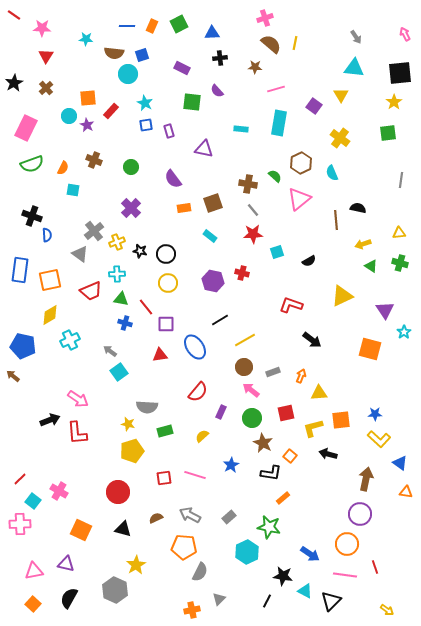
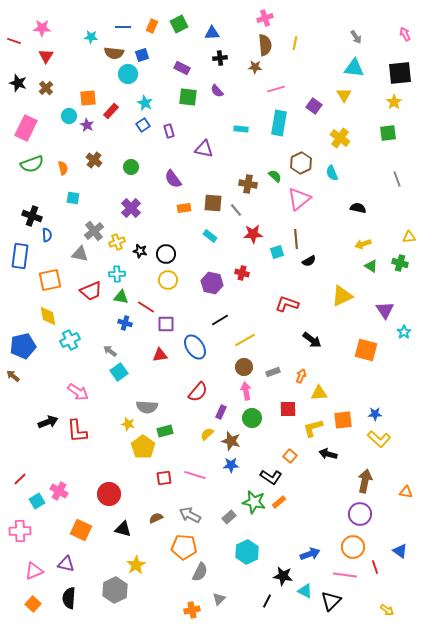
red line at (14, 15): moved 26 px down; rotated 16 degrees counterclockwise
blue line at (127, 26): moved 4 px left, 1 px down
cyan star at (86, 39): moved 5 px right, 2 px up
brown semicircle at (271, 44): moved 6 px left, 1 px down; rotated 45 degrees clockwise
black star at (14, 83): moved 4 px right; rotated 24 degrees counterclockwise
yellow triangle at (341, 95): moved 3 px right
green square at (192, 102): moved 4 px left, 5 px up
blue square at (146, 125): moved 3 px left; rotated 24 degrees counterclockwise
brown cross at (94, 160): rotated 14 degrees clockwise
orange semicircle at (63, 168): rotated 40 degrees counterclockwise
gray line at (401, 180): moved 4 px left, 1 px up; rotated 28 degrees counterclockwise
cyan square at (73, 190): moved 8 px down
brown square at (213, 203): rotated 24 degrees clockwise
gray line at (253, 210): moved 17 px left
brown line at (336, 220): moved 40 px left, 19 px down
yellow triangle at (399, 233): moved 10 px right, 4 px down
gray triangle at (80, 254): rotated 24 degrees counterclockwise
blue rectangle at (20, 270): moved 14 px up
purple hexagon at (213, 281): moved 1 px left, 2 px down
yellow circle at (168, 283): moved 3 px up
green triangle at (121, 299): moved 2 px up
red L-shape at (291, 305): moved 4 px left, 1 px up
red line at (146, 307): rotated 18 degrees counterclockwise
yellow diamond at (50, 315): moved 2 px left, 1 px down; rotated 70 degrees counterclockwise
blue pentagon at (23, 346): rotated 25 degrees counterclockwise
orange square at (370, 349): moved 4 px left, 1 px down
pink arrow at (251, 390): moved 5 px left, 1 px down; rotated 42 degrees clockwise
pink arrow at (78, 399): moved 7 px up
red square at (286, 413): moved 2 px right, 4 px up; rotated 12 degrees clockwise
black arrow at (50, 420): moved 2 px left, 2 px down
orange square at (341, 420): moved 2 px right
red L-shape at (77, 433): moved 2 px up
yellow semicircle at (202, 436): moved 5 px right, 2 px up
brown star at (263, 443): moved 32 px left, 2 px up; rotated 12 degrees counterclockwise
yellow pentagon at (132, 451): moved 11 px right, 4 px up; rotated 20 degrees counterclockwise
blue triangle at (400, 463): moved 88 px down
blue star at (231, 465): rotated 28 degrees clockwise
black L-shape at (271, 473): moved 4 px down; rotated 25 degrees clockwise
brown arrow at (366, 479): moved 1 px left, 2 px down
red circle at (118, 492): moved 9 px left, 2 px down
orange rectangle at (283, 498): moved 4 px left, 4 px down
cyan square at (33, 501): moved 4 px right; rotated 21 degrees clockwise
pink cross at (20, 524): moved 7 px down
green star at (269, 527): moved 15 px left, 25 px up
orange circle at (347, 544): moved 6 px right, 3 px down
blue arrow at (310, 554): rotated 54 degrees counterclockwise
pink triangle at (34, 571): rotated 12 degrees counterclockwise
gray hexagon at (115, 590): rotated 10 degrees clockwise
black semicircle at (69, 598): rotated 25 degrees counterclockwise
